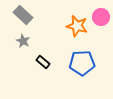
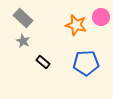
gray rectangle: moved 3 px down
orange star: moved 1 px left, 1 px up
blue pentagon: moved 4 px right
